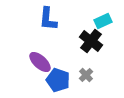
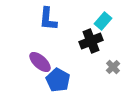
cyan rectangle: rotated 24 degrees counterclockwise
black cross: rotated 30 degrees clockwise
gray cross: moved 27 px right, 8 px up
blue pentagon: rotated 10 degrees clockwise
